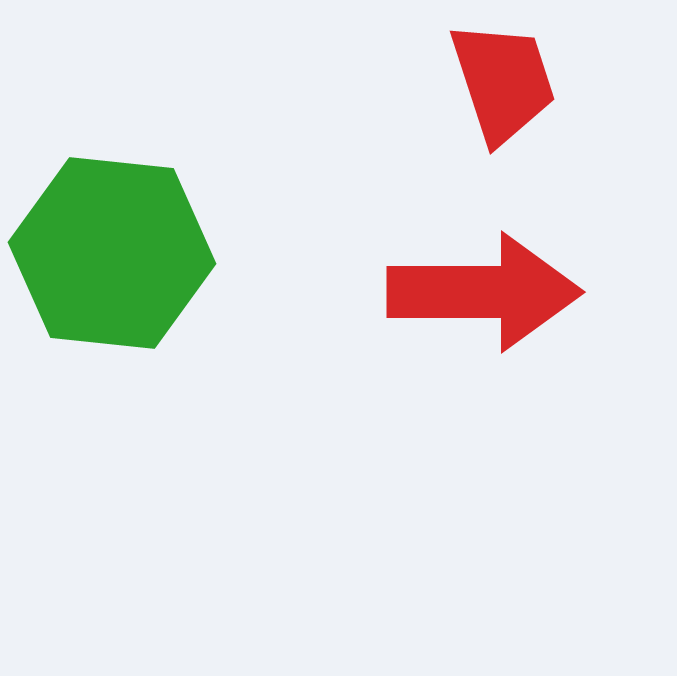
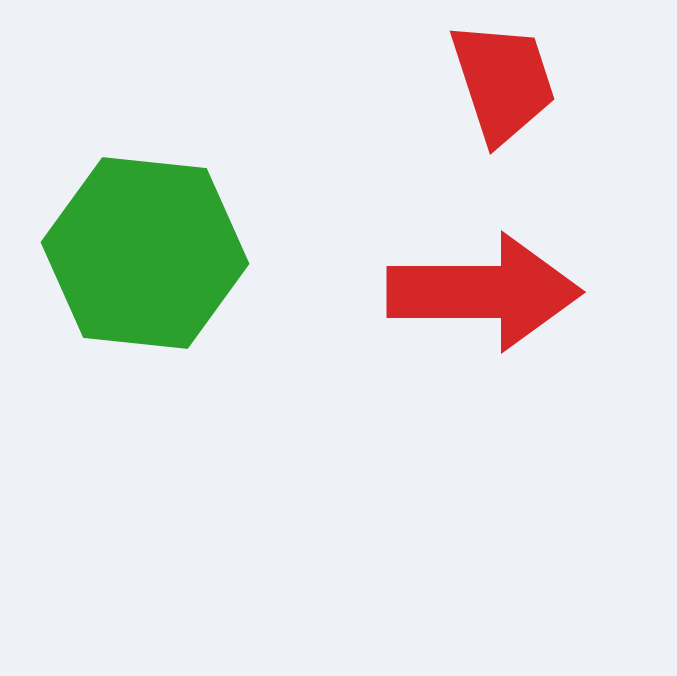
green hexagon: moved 33 px right
